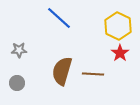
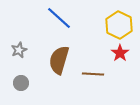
yellow hexagon: moved 1 px right, 1 px up
gray star: rotated 21 degrees counterclockwise
brown semicircle: moved 3 px left, 11 px up
gray circle: moved 4 px right
